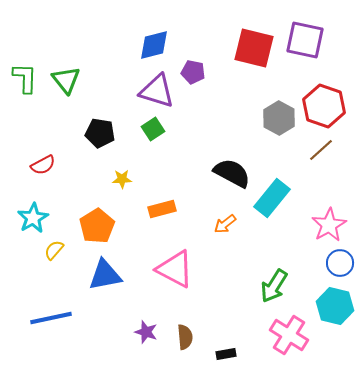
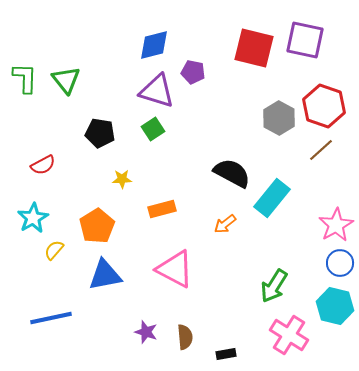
pink star: moved 7 px right
